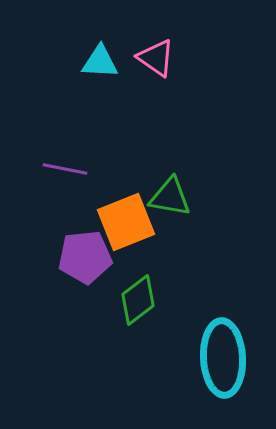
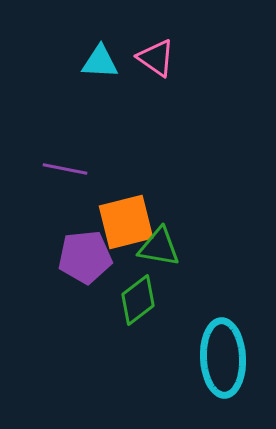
green triangle: moved 11 px left, 50 px down
orange square: rotated 8 degrees clockwise
